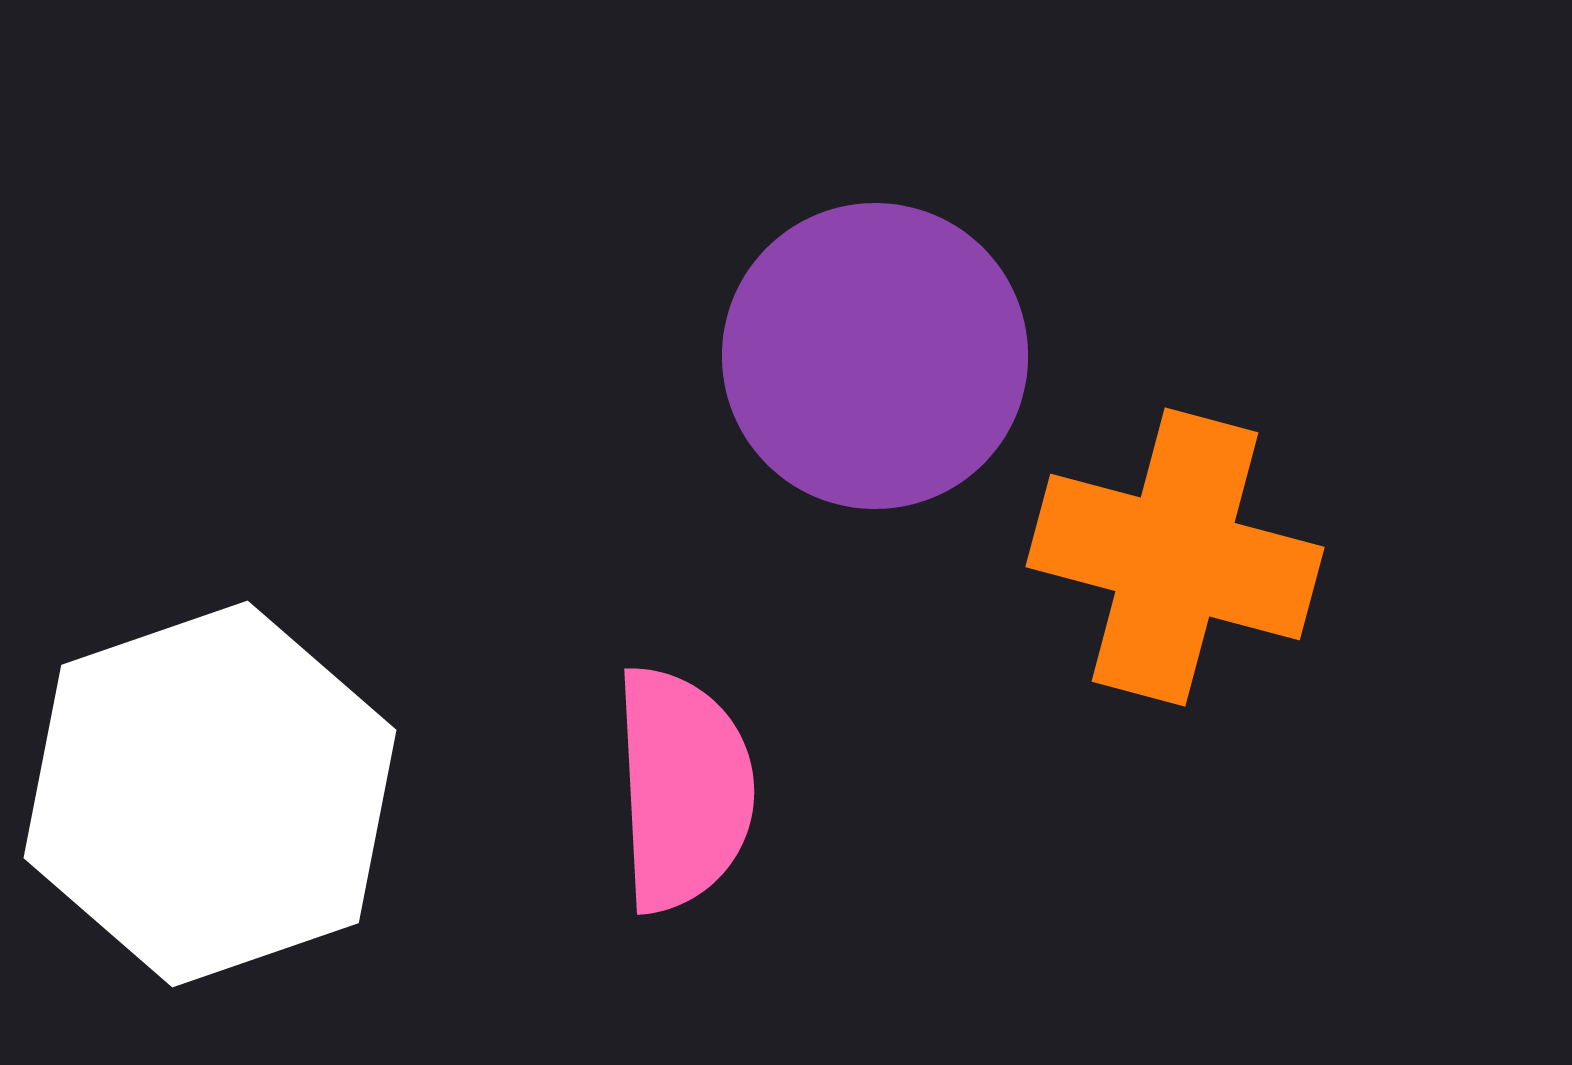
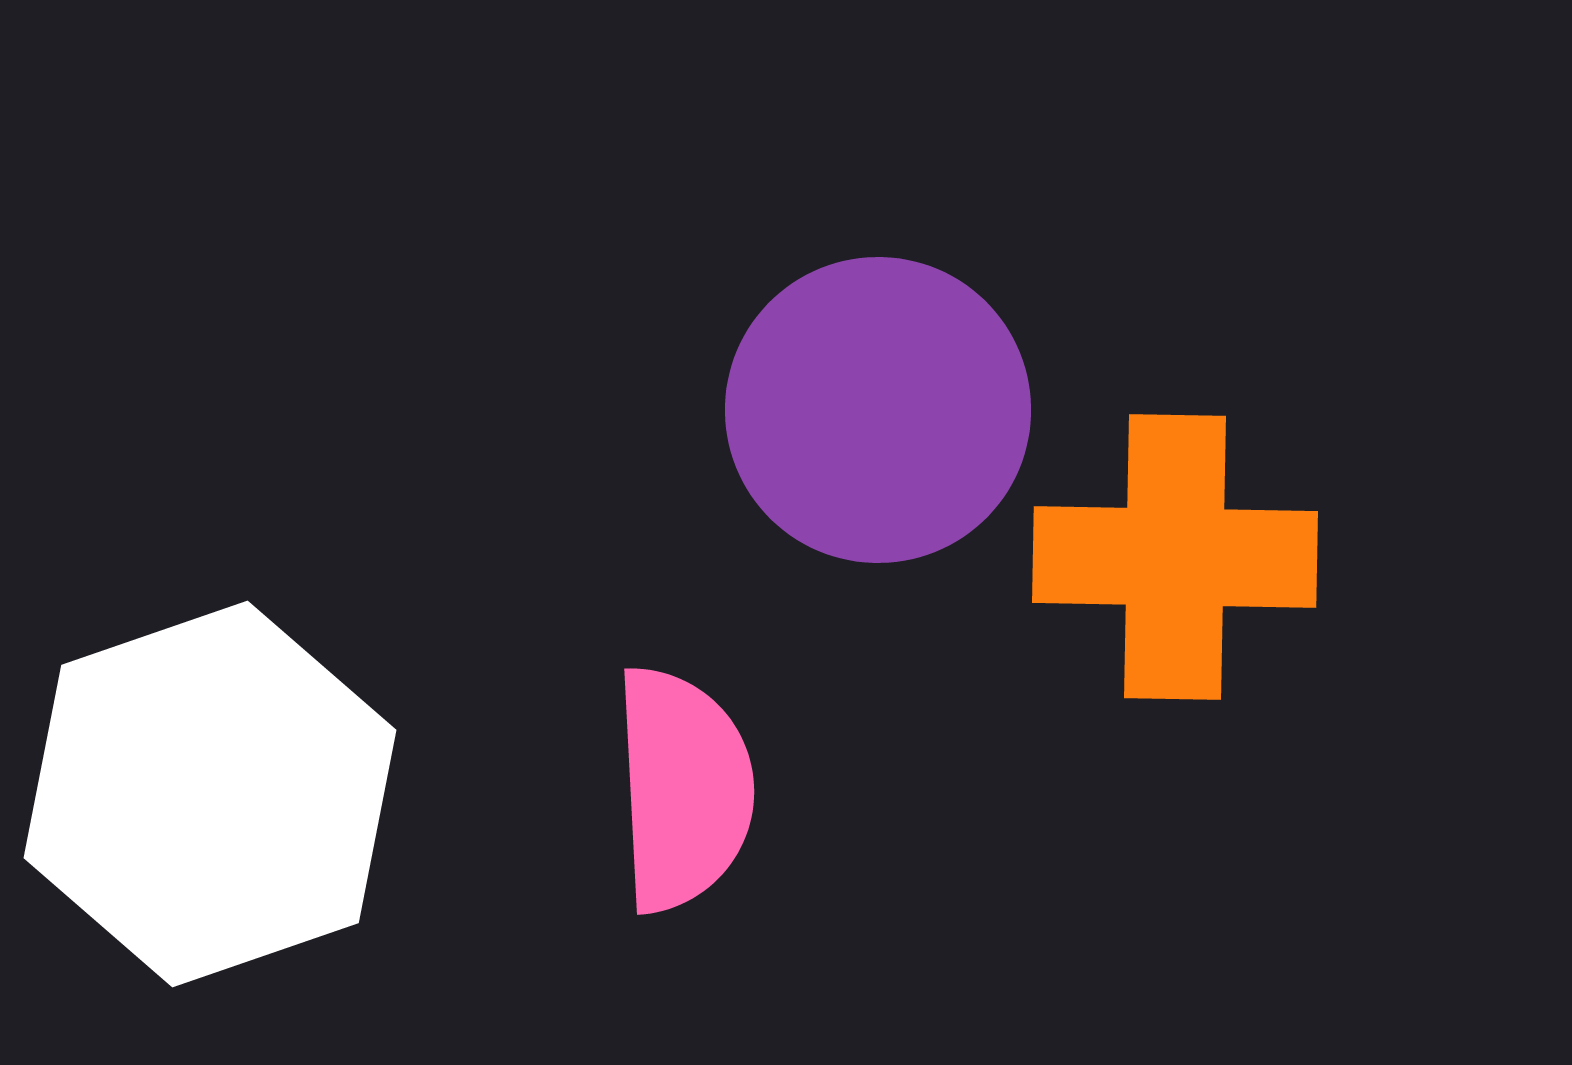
purple circle: moved 3 px right, 54 px down
orange cross: rotated 14 degrees counterclockwise
